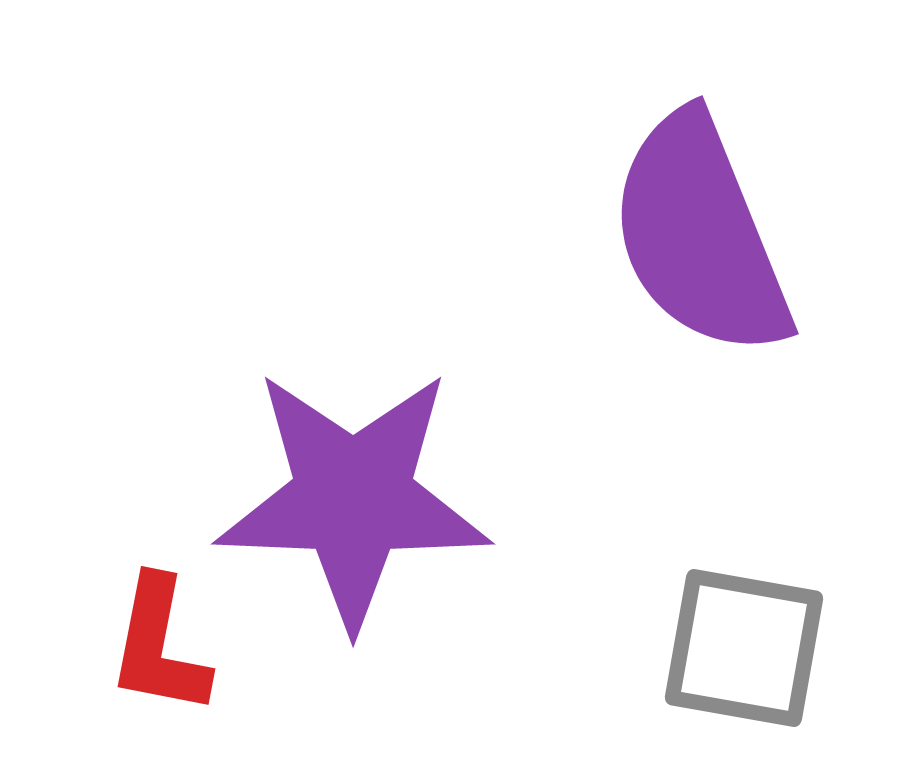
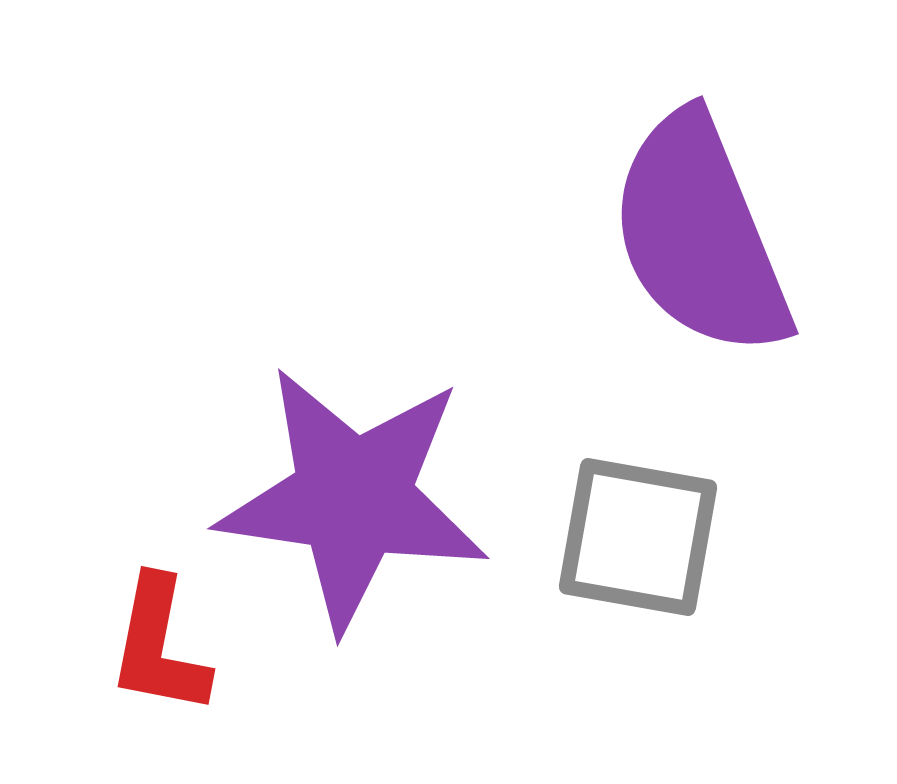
purple star: rotated 6 degrees clockwise
gray square: moved 106 px left, 111 px up
